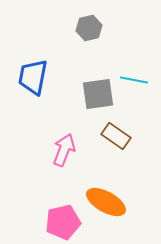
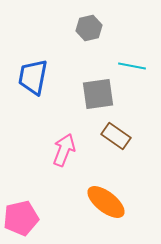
cyan line: moved 2 px left, 14 px up
orange ellipse: rotated 9 degrees clockwise
pink pentagon: moved 42 px left, 4 px up
